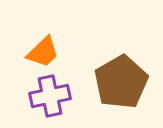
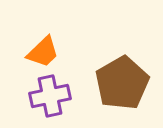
brown pentagon: moved 1 px right, 1 px down
